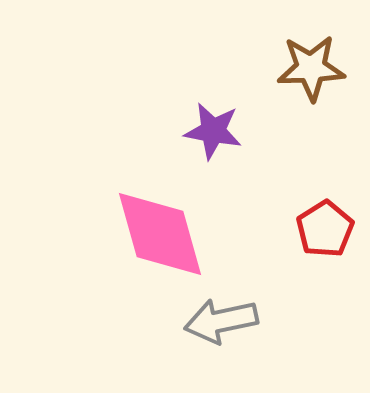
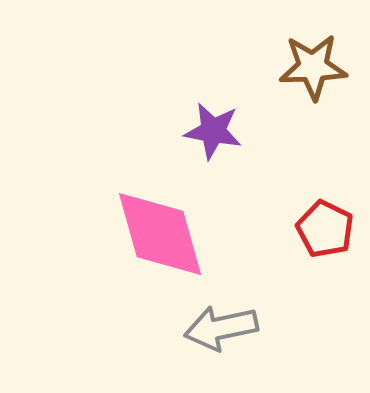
brown star: moved 2 px right, 1 px up
red pentagon: rotated 14 degrees counterclockwise
gray arrow: moved 7 px down
